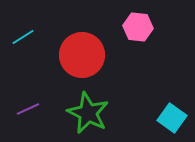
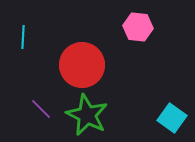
cyan line: rotated 55 degrees counterclockwise
red circle: moved 10 px down
purple line: moved 13 px right; rotated 70 degrees clockwise
green star: moved 1 px left, 2 px down
